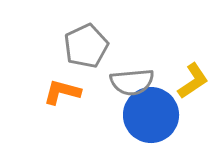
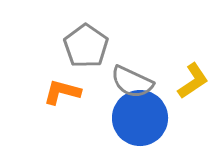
gray pentagon: rotated 12 degrees counterclockwise
gray semicircle: rotated 30 degrees clockwise
blue circle: moved 11 px left, 3 px down
